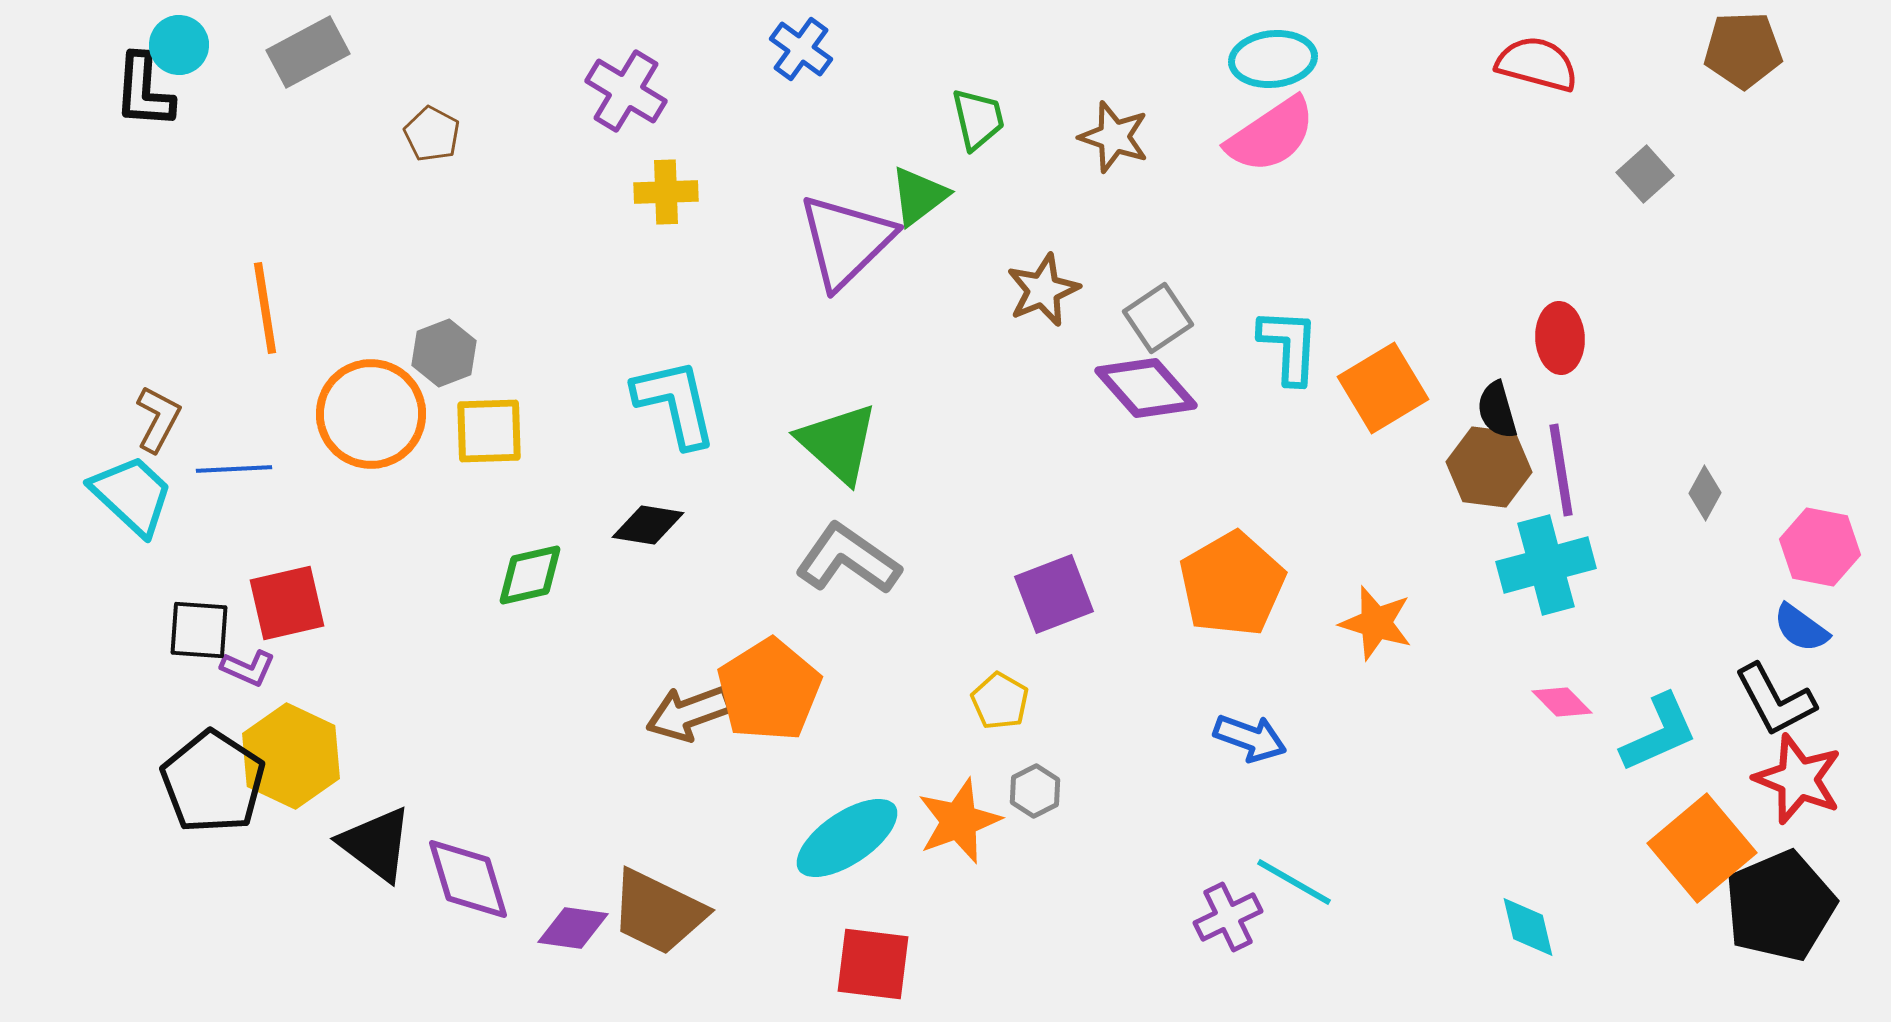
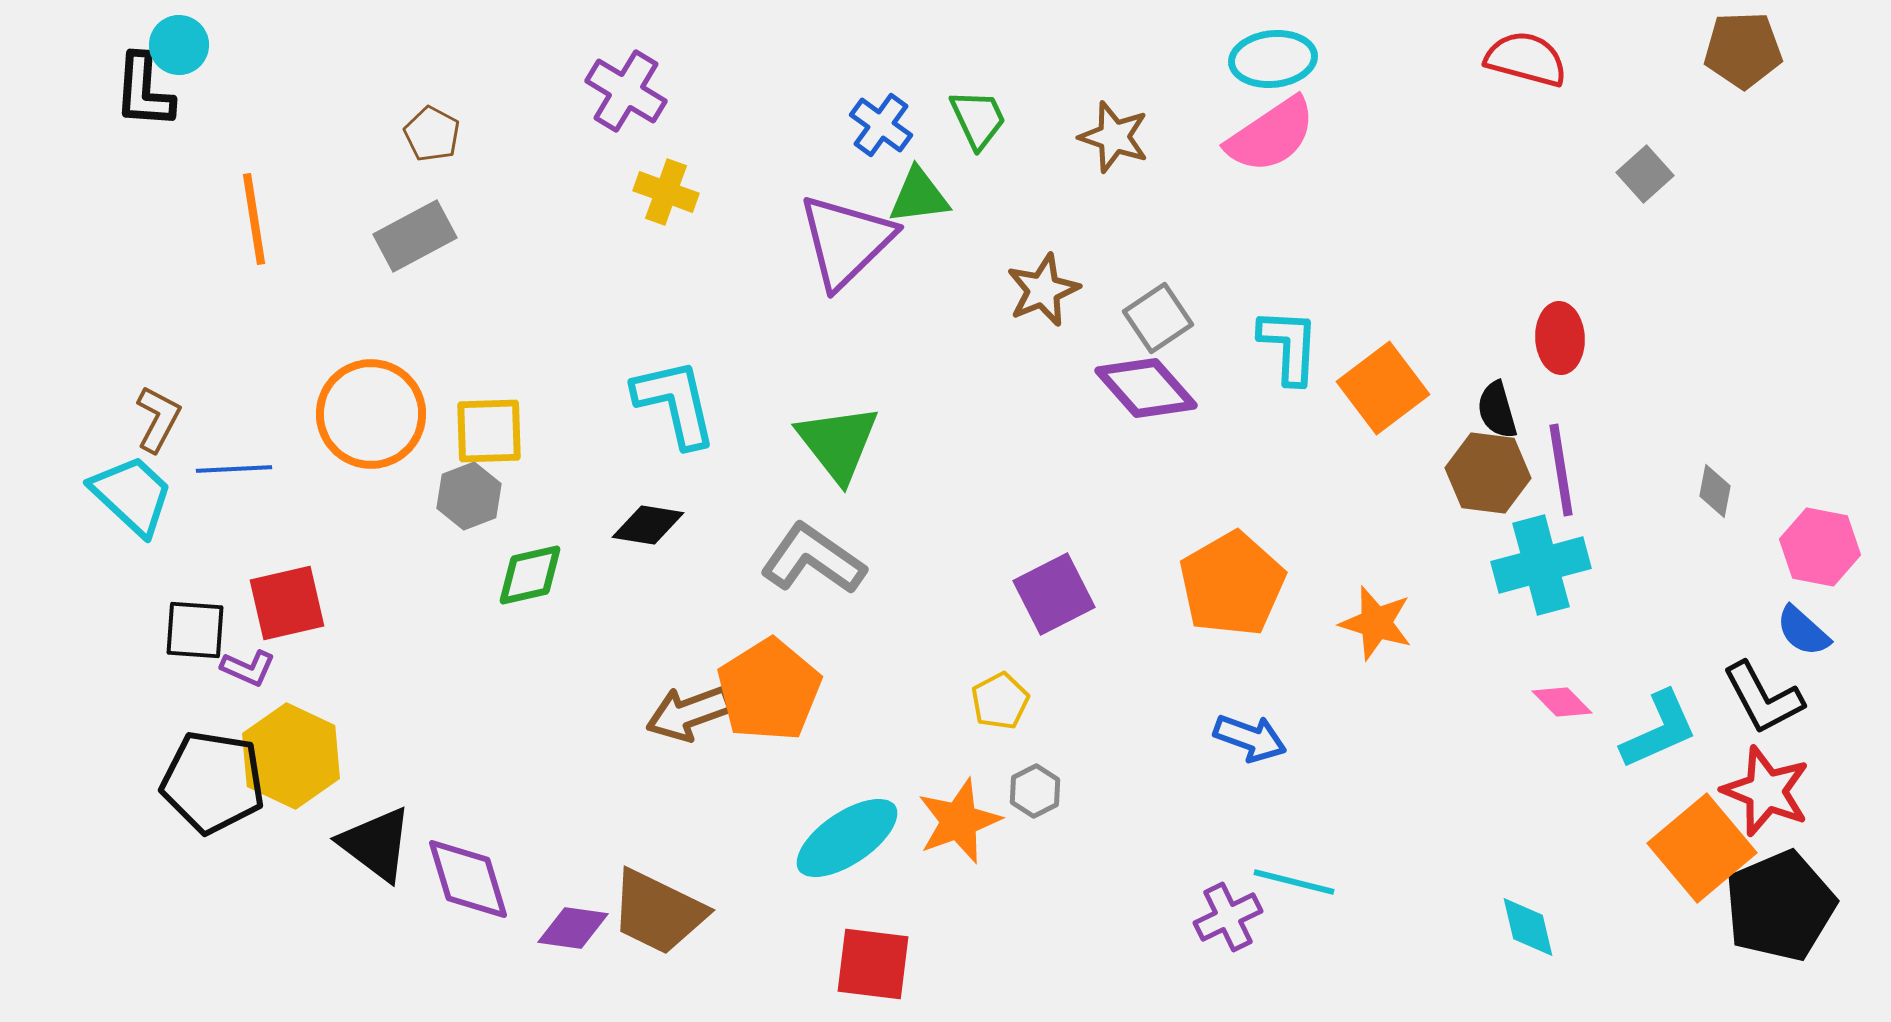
blue cross at (801, 49): moved 80 px right, 76 px down
gray rectangle at (308, 52): moved 107 px right, 184 px down
red semicircle at (1537, 64): moved 11 px left, 5 px up
green trapezoid at (978, 119): rotated 12 degrees counterclockwise
yellow cross at (666, 192): rotated 22 degrees clockwise
green triangle at (919, 196): rotated 30 degrees clockwise
orange line at (265, 308): moved 11 px left, 89 px up
gray hexagon at (444, 353): moved 25 px right, 143 px down
orange square at (1383, 388): rotated 6 degrees counterclockwise
green triangle at (838, 443): rotated 10 degrees clockwise
brown hexagon at (1489, 467): moved 1 px left, 6 px down
gray diamond at (1705, 493): moved 10 px right, 2 px up; rotated 18 degrees counterclockwise
gray L-shape at (848, 559): moved 35 px left
cyan cross at (1546, 565): moved 5 px left
purple square at (1054, 594): rotated 6 degrees counterclockwise
blue semicircle at (1801, 628): moved 2 px right, 3 px down; rotated 6 degrees clockwise
black square at (199, 630): moved 4 px left
black L-shape at (1775, 700): moved 12 px left, 2 px up
yellow pentagon at (1000, 701): rotated 14 degrees clockwise
cyan L-shape at (1659, 733): moved 3 px up
red star at (1798, 779): moved 32 px left, 12 px down
black pentagon at (213, 782): rotated 24 degrees counterclockwise
cyan line at (1294, 882): rotated 16 degrees counterclockwise
